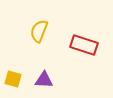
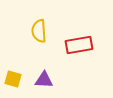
yellow semicircle: rotated 25 degrees counterclockwise
red rectangle: moved 5 px left; rotated 28 degrees counterclockwise
